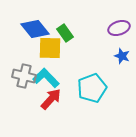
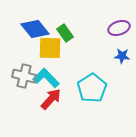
blue star: rotated 14 degrees counterclockwise
cyan pentagon: rotated 12 degrees counterclockwise
